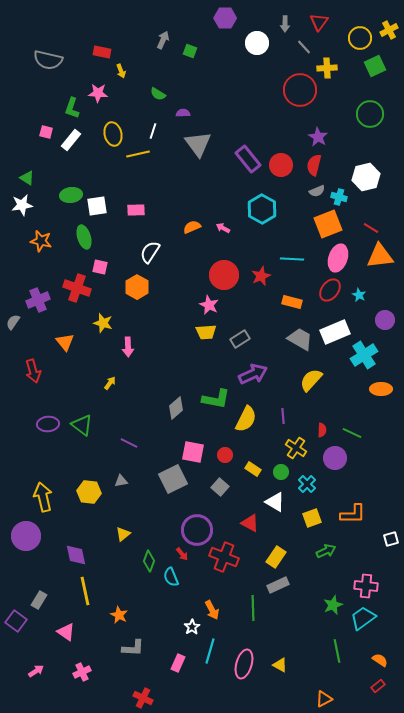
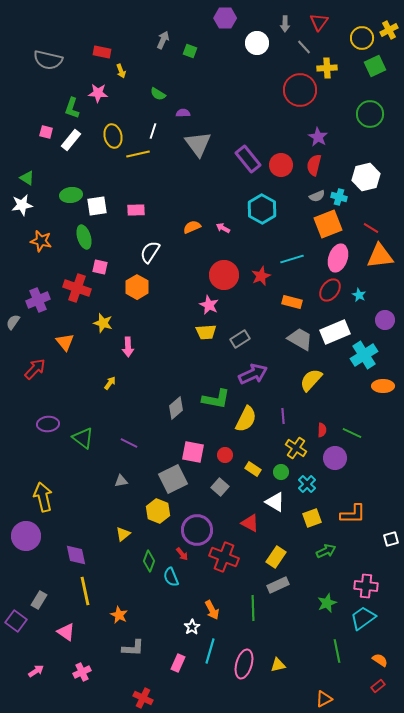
yellow circle at (360, 38): moved 2 px right
yellow ellipse at (113, 134): moved 2 px down
gray semicircle at (317, 191): moved 5 px down
cyan line at (292, 259): rotated 20 degrees counterclockwise
red arrow at (33, 371): moved 2 px right, 2 px up; rotated 120 degrees counterclockwise
orange ellipse at (381, 389): moved 2 px right, 3 px up
green triangle at (82, 425): moved 1 px right, 13 px down
yellow hexagon at (89, 492): moved 69 px right, 19 px down; rotated 15 degrees clockwise
green star at (333, 605): moved 6 px left, 2 px up
yellow triangle at (280, 665): moved 2 px left; rotated 42 degrees counterclockwise
